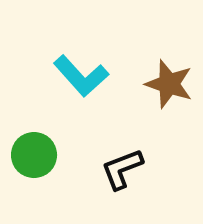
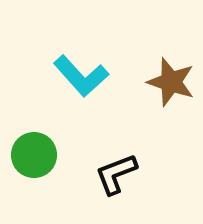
brown star: moved 2 px right, 2 px up
black L-shape: moved 6 px left, 5 px down
